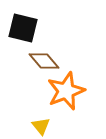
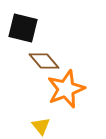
orange star: moved 2 px up
